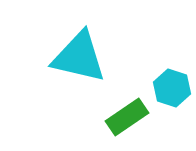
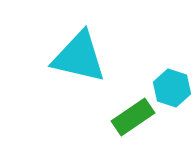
green rectangle: moved 6 px right
